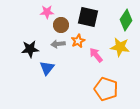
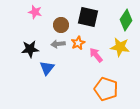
pink star: moved 12 px left; rotated 16 degrees clockwise
orange star: moved 2 px down
